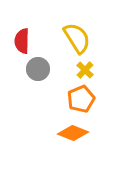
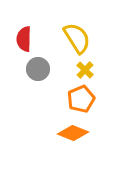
red semicircle: moved 2 px right, 2 px up
